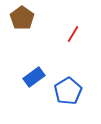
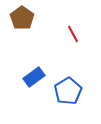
red line: rotated 60 degrees counterclockwise
